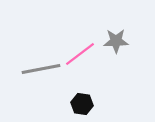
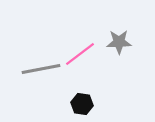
gray star: moved 3 px right, 1 px down
